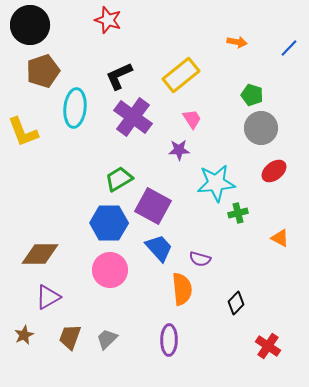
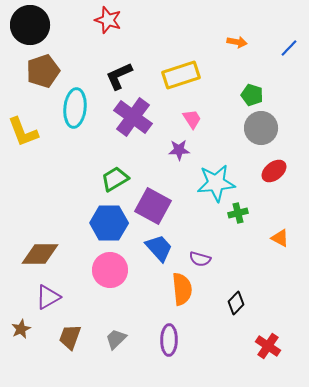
yellow rectangle: rotated 21 degrees clockwise
green trapezoid: moved 4 px left
brown star: moved 3 px left, 6 px up
gray trapezoid: moved 9 px right
